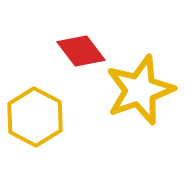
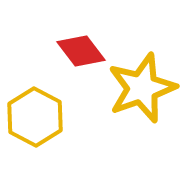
yellow star: moved 2 px right, 2 px up
